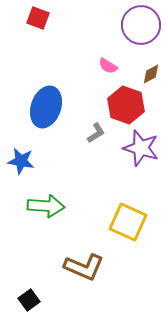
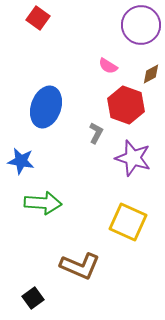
red square: rotated 15 degrees clockwise
gray L-shape: rotated 30 degrees counterclockwise
purple star: moved 8 px left, 10 px down
green arrow: moved 3 px left, 3 px up
brown L-shape: moved 4 px left, 1 px up
black square: moved 4 px right, 2 px up
